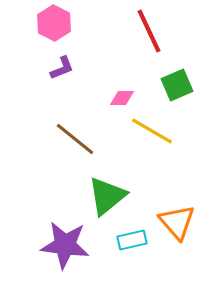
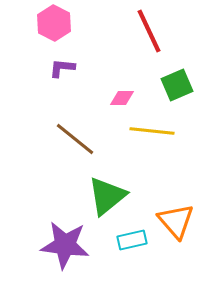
purple L-shape: rotated 152 degrees counterclockwise
yellow line: rotated 24 degrees counterclockwise
orange triangle: moved 1 px left, 1 px up
